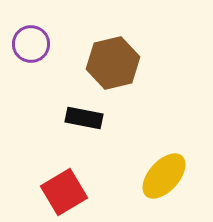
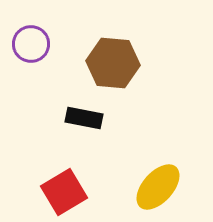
brown hexagon: rotated 18 degrees clockwise
yellow ellipse: moved 6 px left, 11 px down
